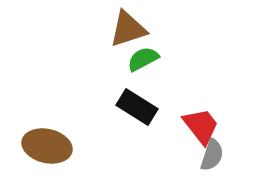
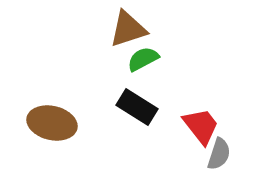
brown ellipse: moved 5 px right, 23 px up
gray semicircle: moved 7 px right, 1 px up
